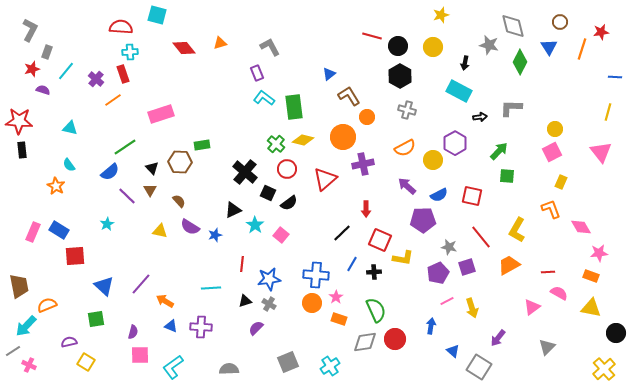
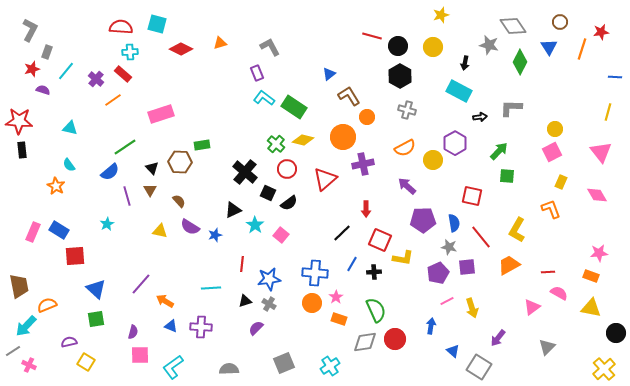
cyan square at (157, 15): moved 9 px down
gray diamond at (513, 26): rotated 20 degrees counterclockwise
red diamond at (184, 48): moved 3 px left, 1 px down; rotated 25 degrees counterclockwise
red rectangle at (123, 74): rotated 30 degrees counterclockwise
green rectangle at (294, 107): rotated 50 degrees counterclockwise
blue semicircle at (439, 195): moved 15 px right, 28 px down; rotated 72 degrees counterclockwise
purple line at (127, 196): rotated 30 degrees clockwise
pink diamond at (581, 227): moved 16 px right, 32 px up
purple square at (467, 267): rotated 12 degrees clockwise
blue cross at (316, 275): moved 1 px left, 2 px up
blue triangle at (104, 286): moved 8 px left, 3 px down
gray square at (288, 362): moved 4 px left, 1 px down
